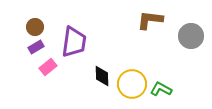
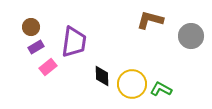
brown L-shape: rotated 8 degrees clockwise
brown circle: moved 4 px left
